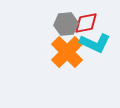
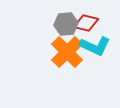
red diamond: rotated 25 degrees clockwise
cyan L-shape: moved 3 px down
